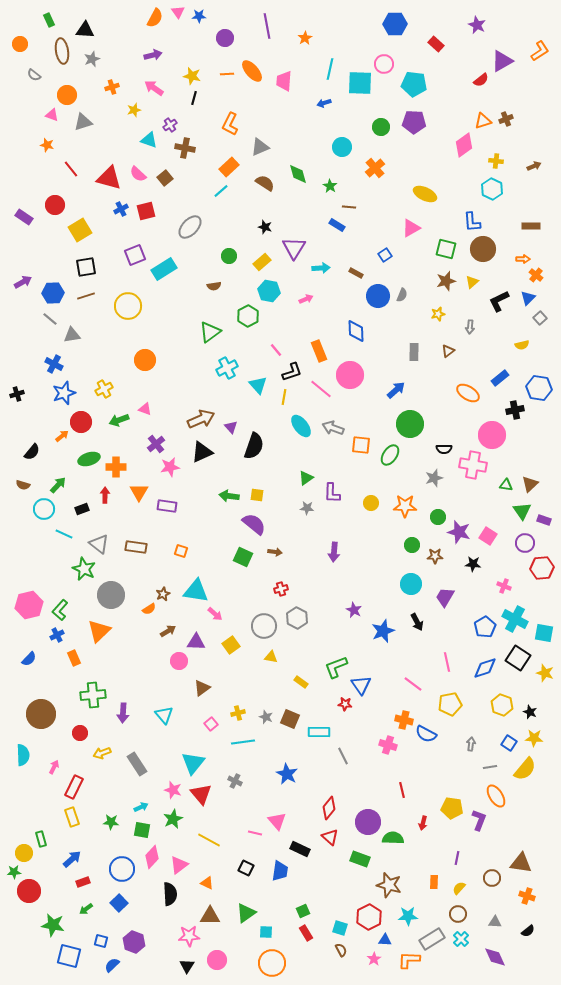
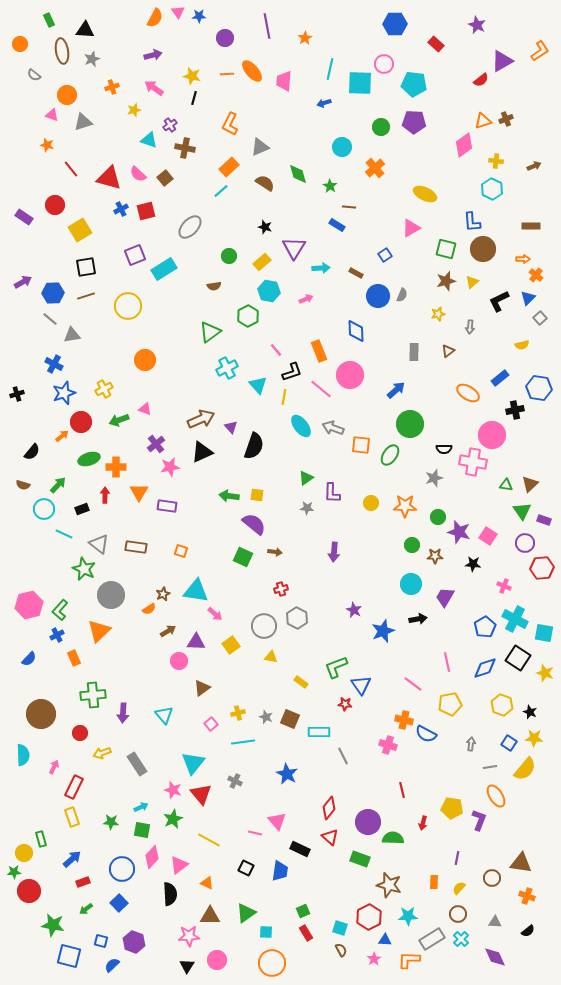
pink cross at (473, 465): moved 3 px up
black arrow at (417, 622): moved 1 px right, 3 px up; rotated 72 degrees counterclockwise
